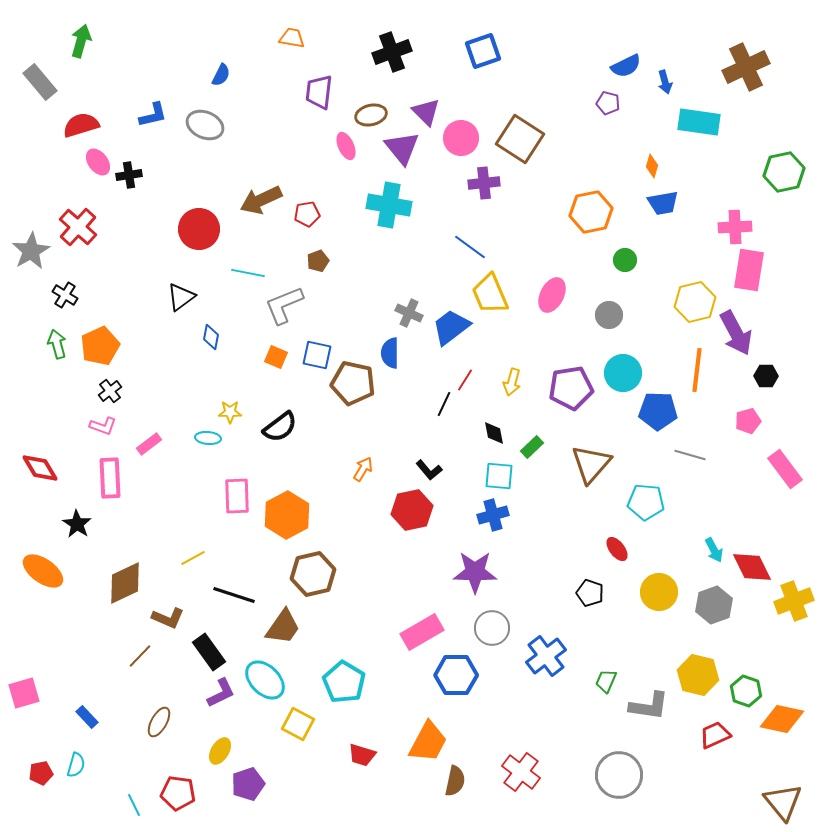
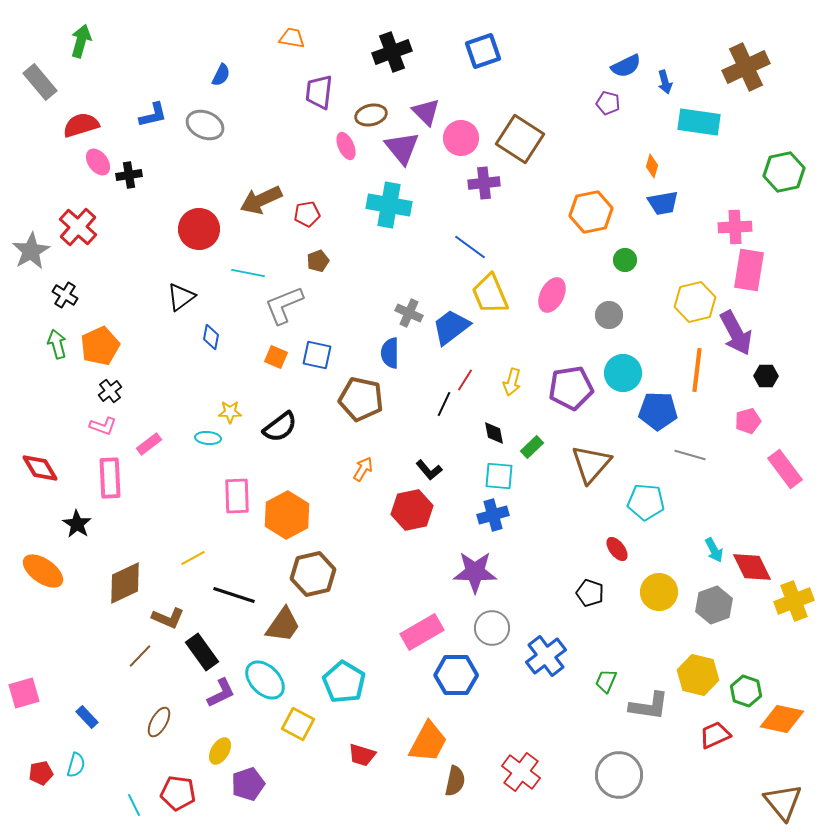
brown pentagon at (353, 383): moved 8 px right, 16 px down
brown trapezoid at (283, 627): moved 2 px up
black rectangle at (209, 652): moved 7 px left
